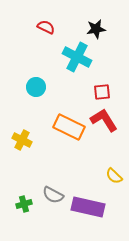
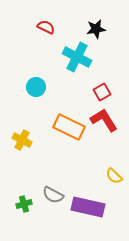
red square: rotated 24 degrees counterclockwise
